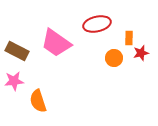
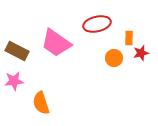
orange semicircle: moved 3 px right, 2 px down
